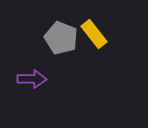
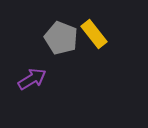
purple arrow: rotated 32 degrees counterclockwise
